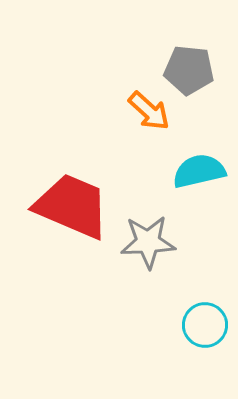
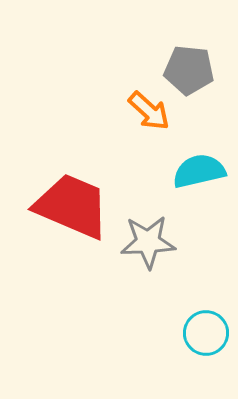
cyan circle: moved 1 px right, 8 px down
